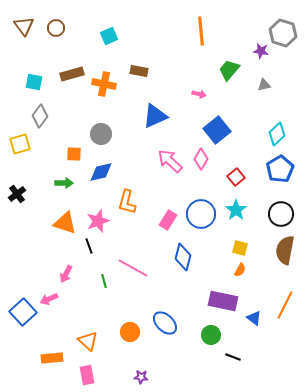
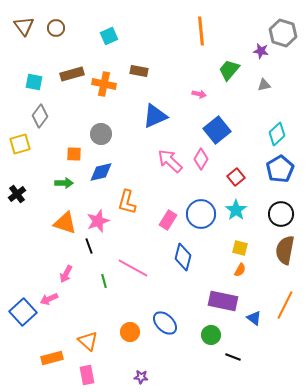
orange rectangle at (52, 358): rotated 10 degrees counterclockwise
